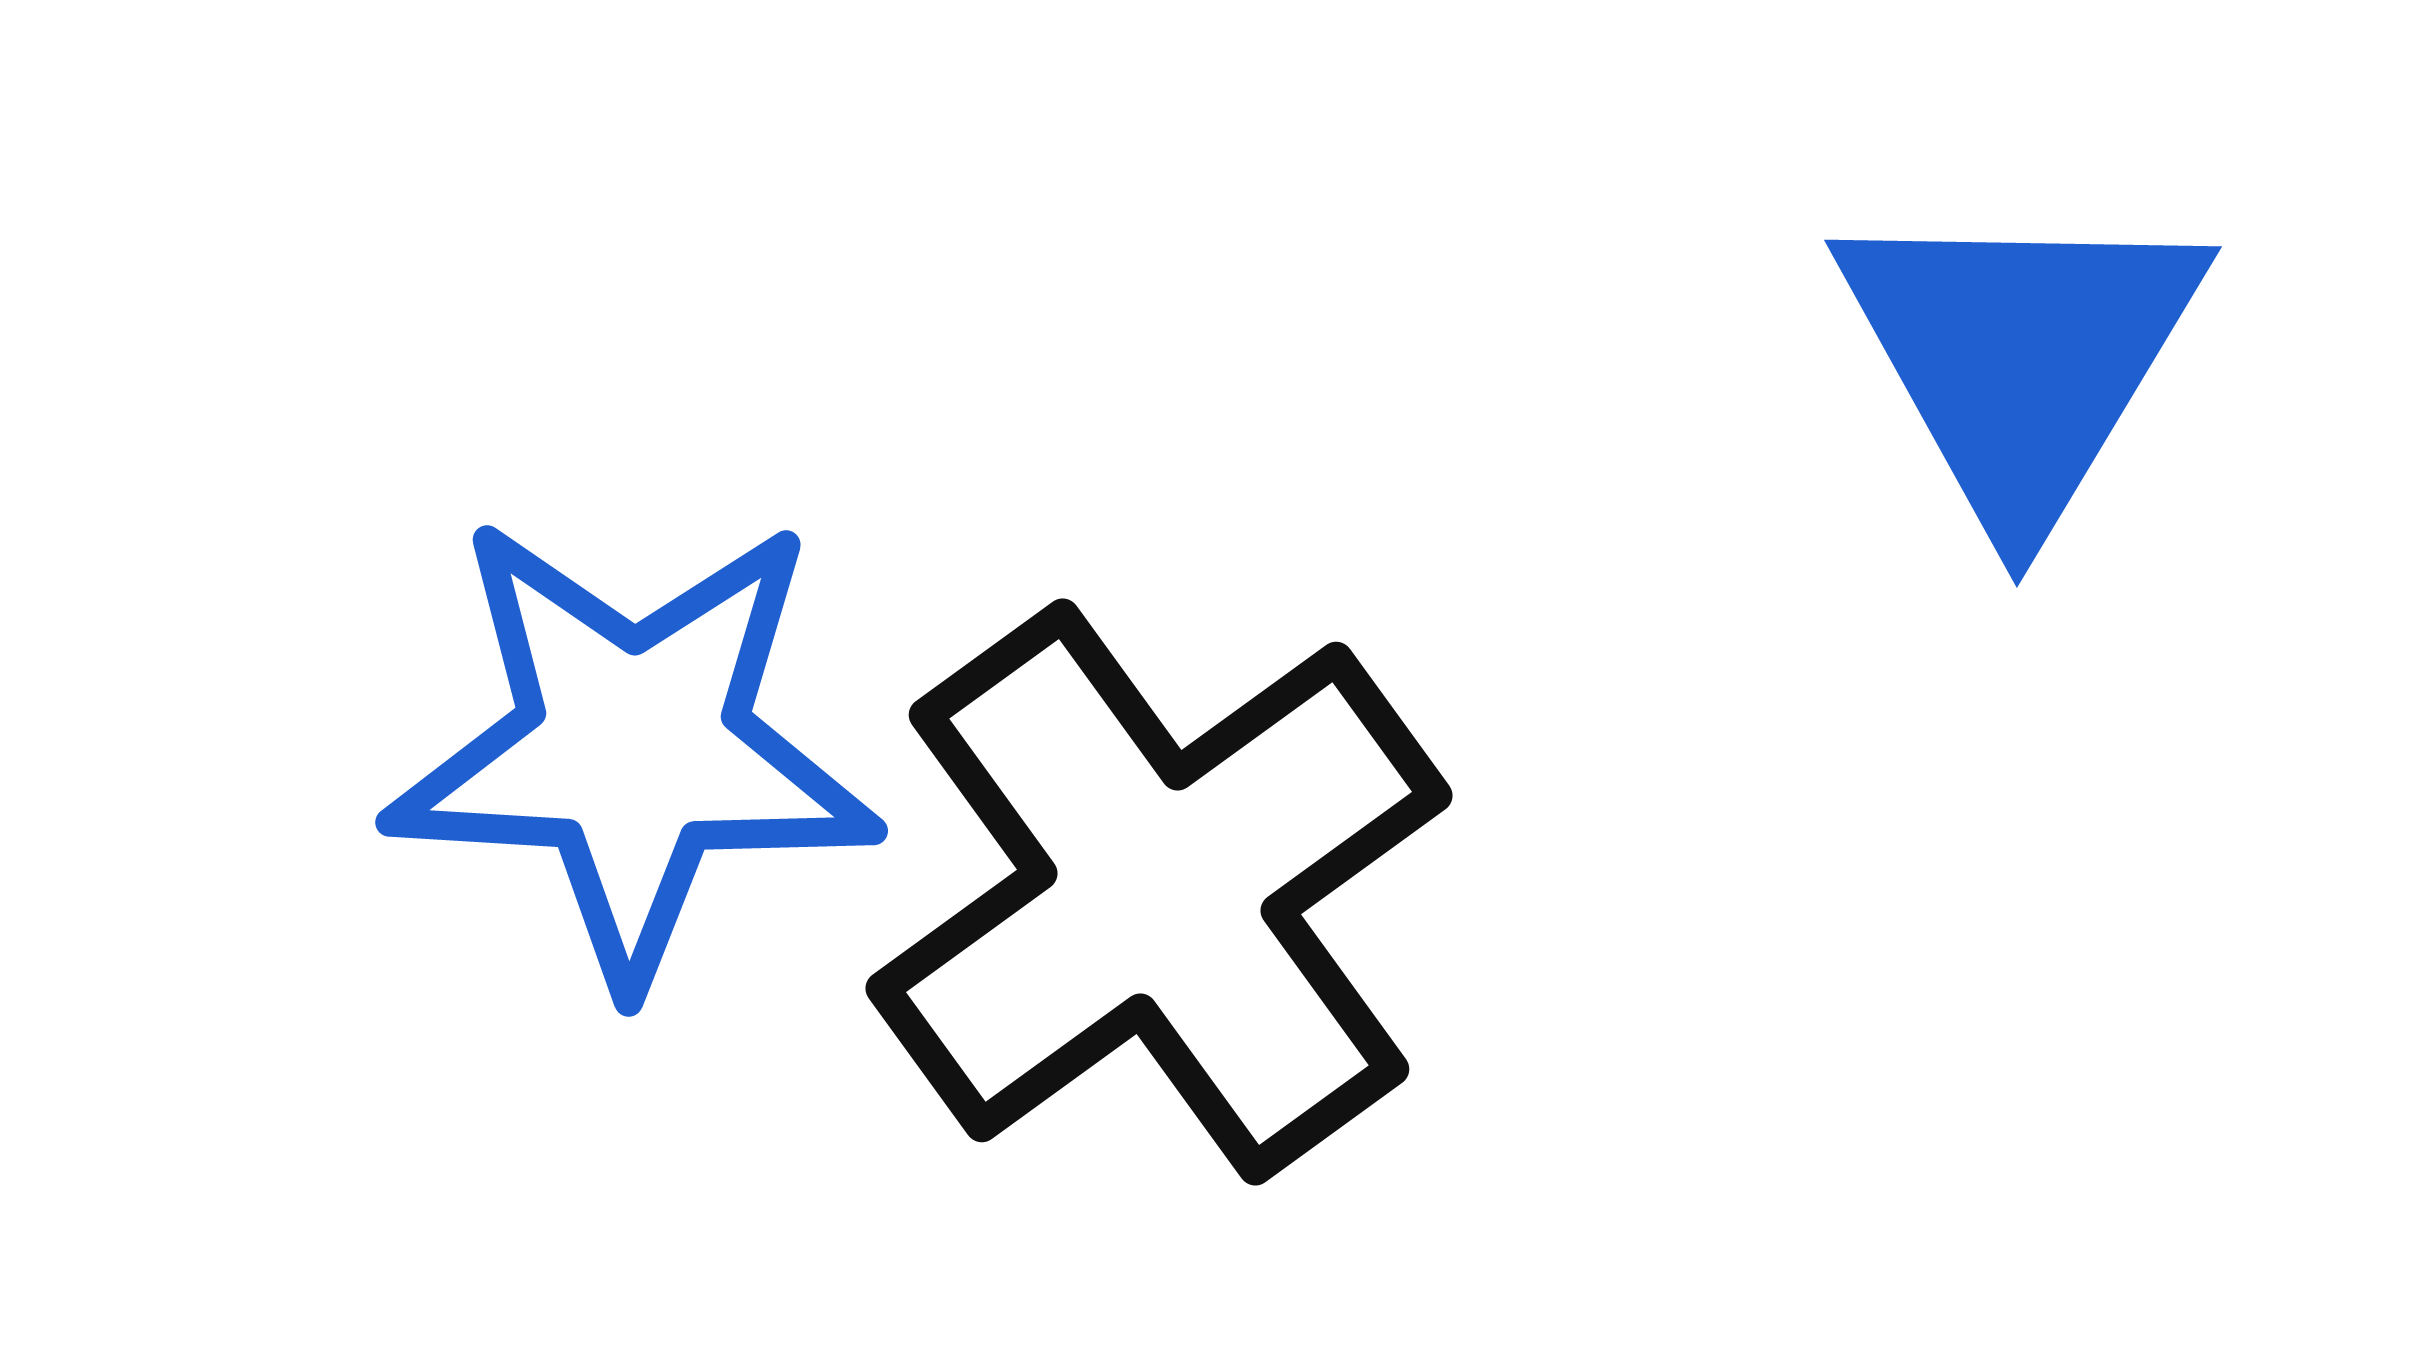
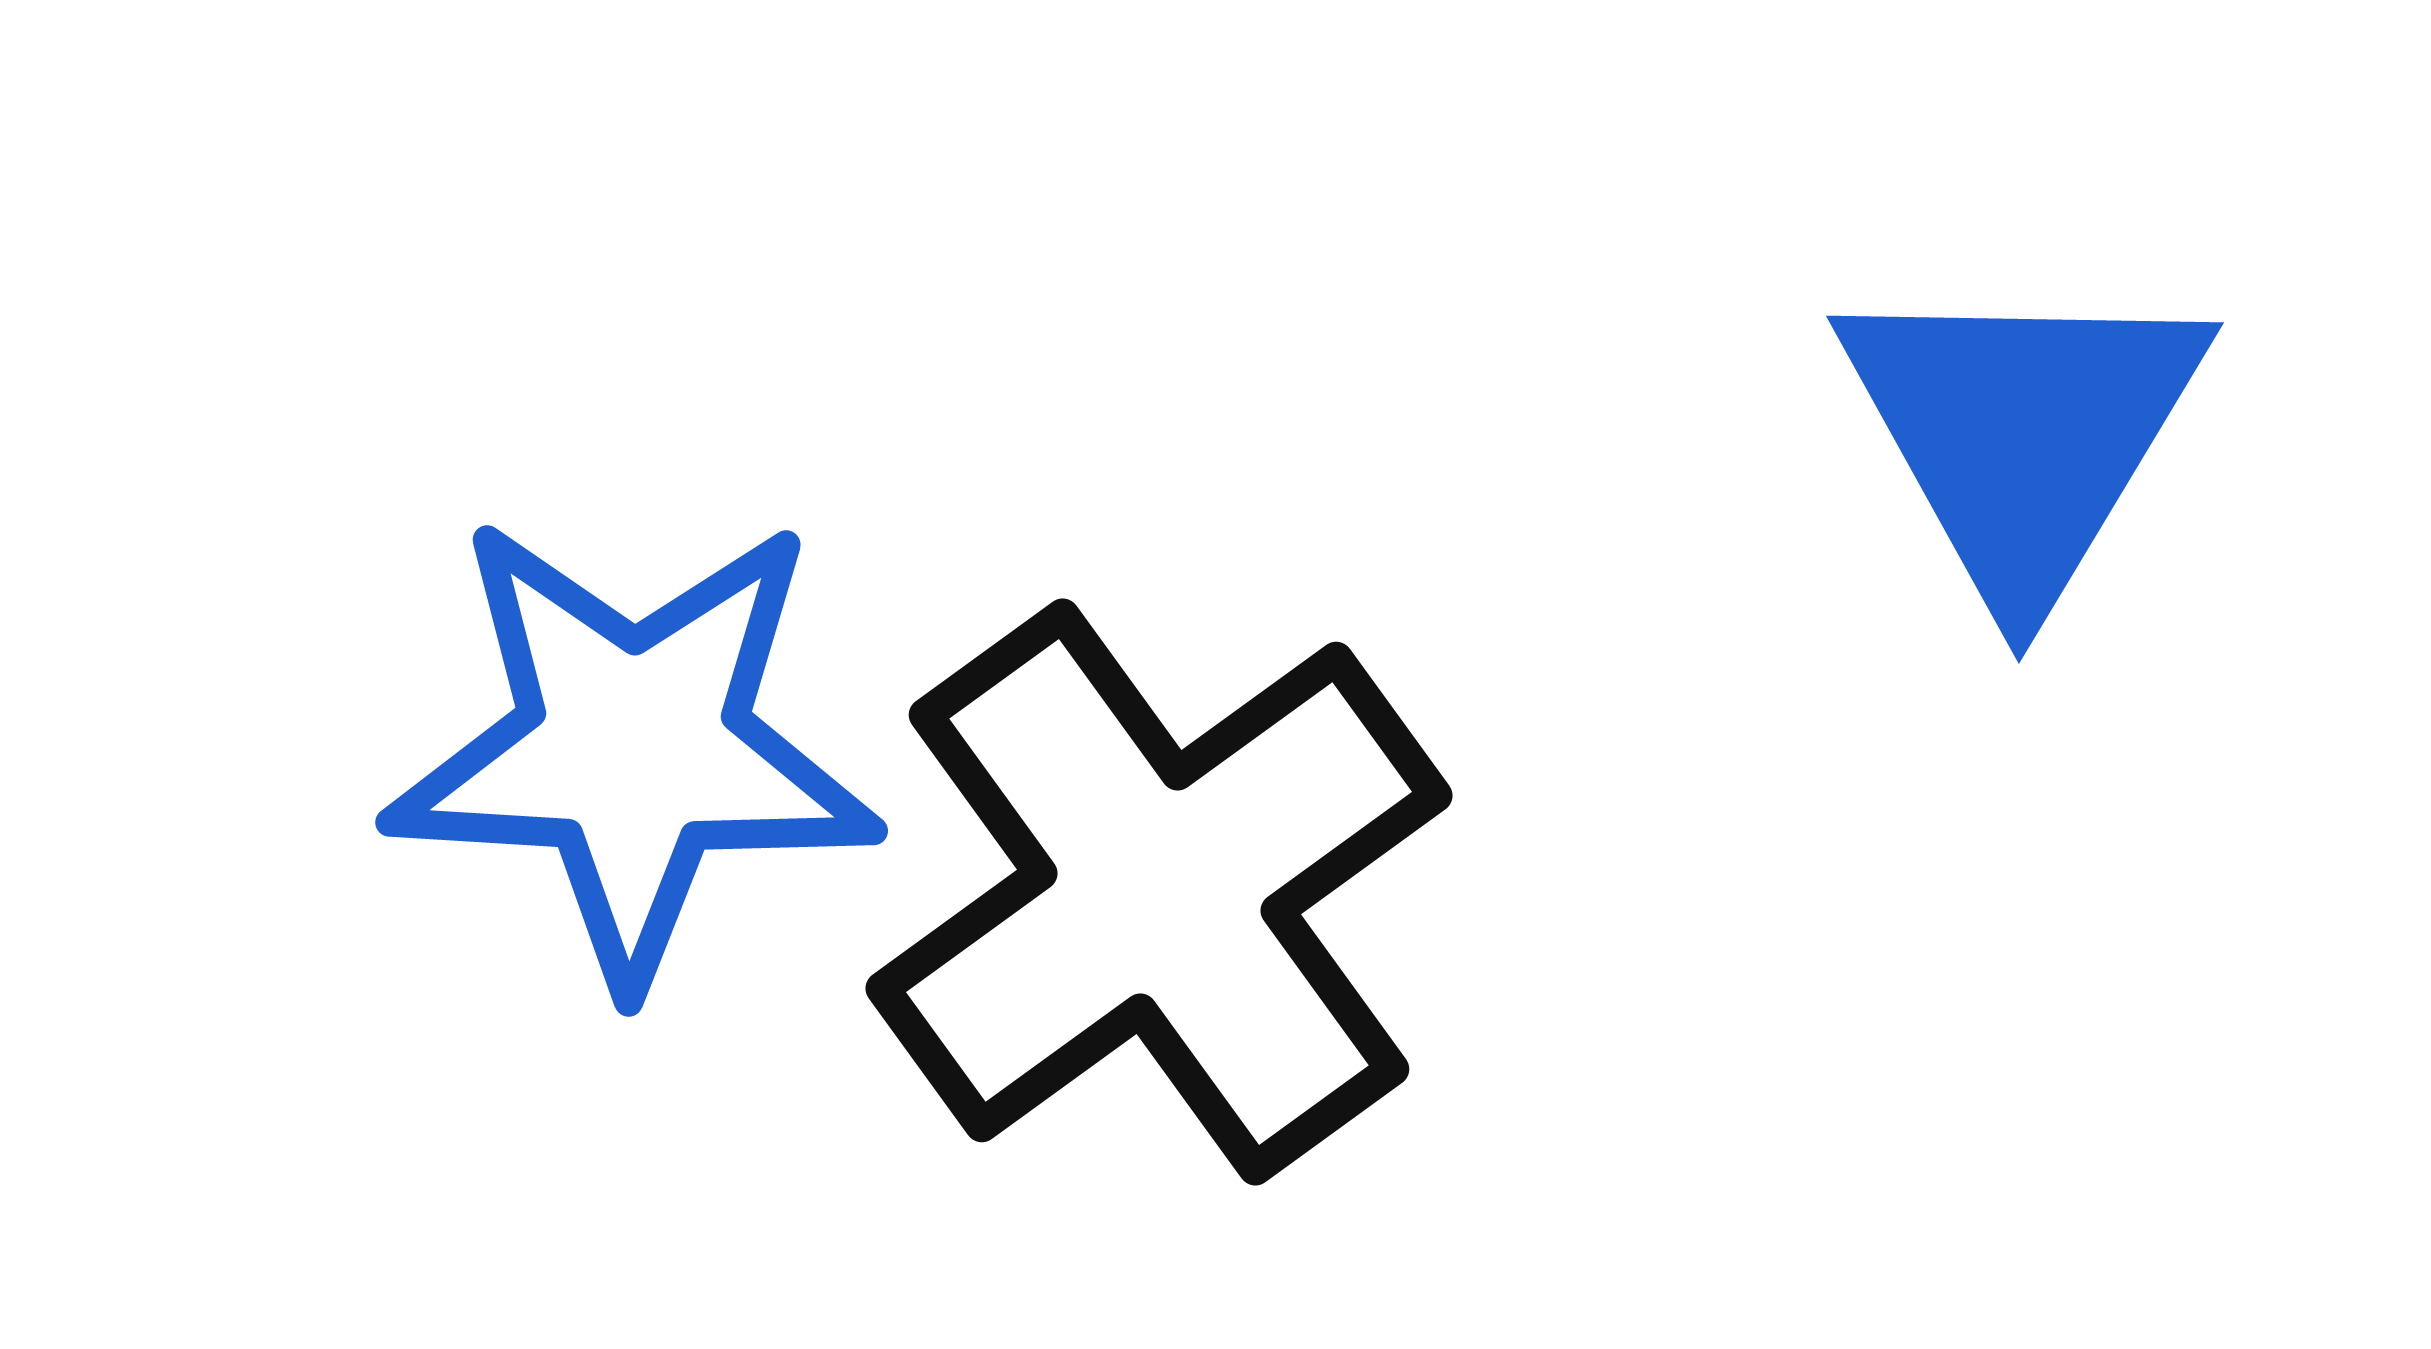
blue triangle: moved 2 px right, 76 px down
